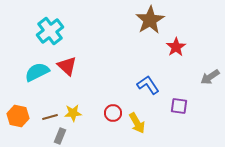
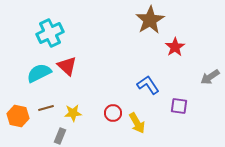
cyan cross: moved 2 px down; rotated 12 degrees clockwise
red star: moved 1 px left
cyan semicircle: moved 2 px right, 1 px down
brown line: moved 4 px left, 9 px up
